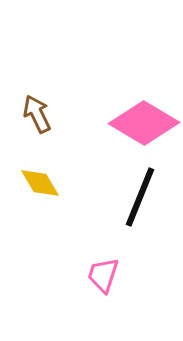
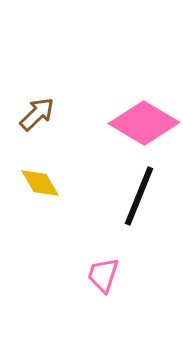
brown arrow: rotated 72 degrees clockwise
black line: moved 1 px left, 1 px up
